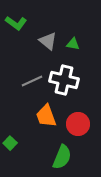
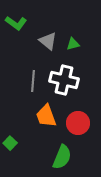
green triangle: rotated 24 degrees counterclockwise
gray line: moved 1 px right; rotated 60 degrees counterclockwise
red circle: moved 1 px up
